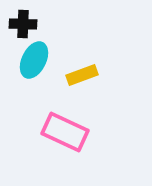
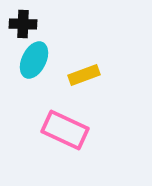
yellow rectangle: moved 2 px right
pink rectangle: moved 2 px up
